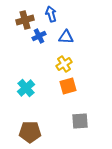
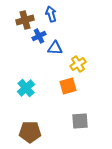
blue triangle: moved 11 px left, 11 px down
yellow cross: moved 14 px right
